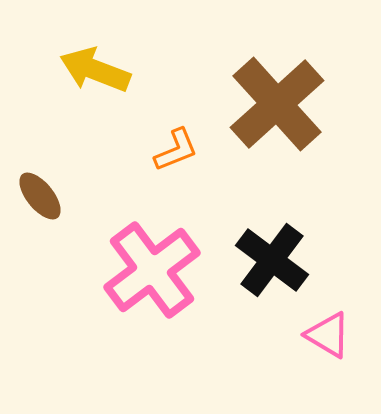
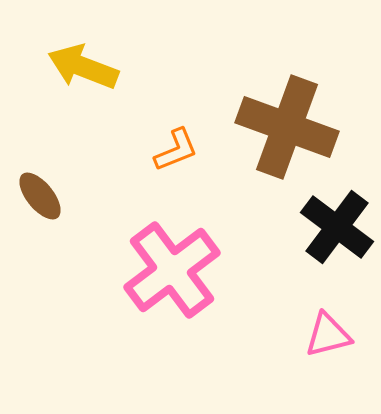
yellow arrow: moved 12 px left, 3 px up
brown cross: moved 10 px right, 23 px down; rotated 28 degrees counterclockwise
black cross: moved 65 px right, 33 px up
pink cross: moved 20 px right
pink triangle: rotated 45 degrees counterclockwise
